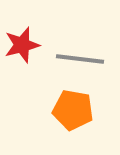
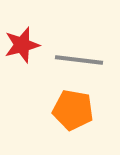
gray line: moved 1 px left, 1 px down
